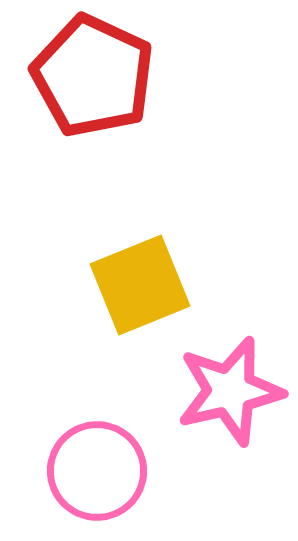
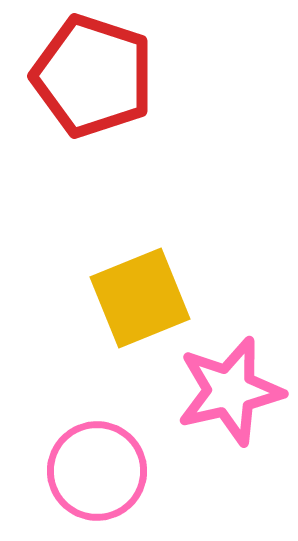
red pentagon: rotated 7 degrees counterclockwise
yellow square: moved 13 px down
